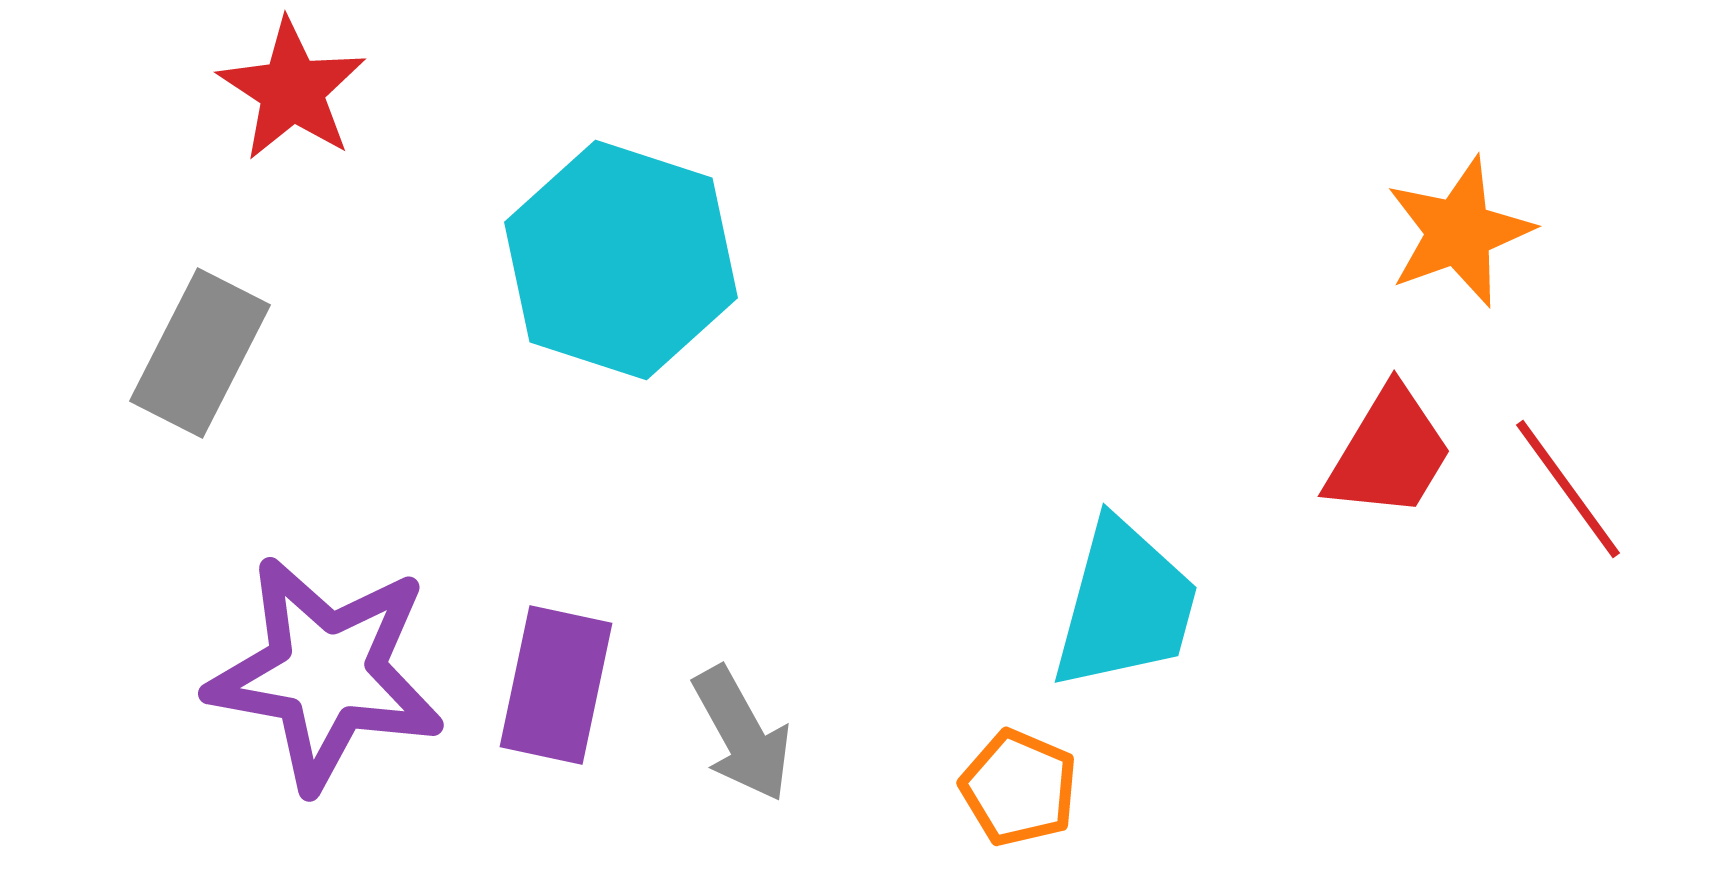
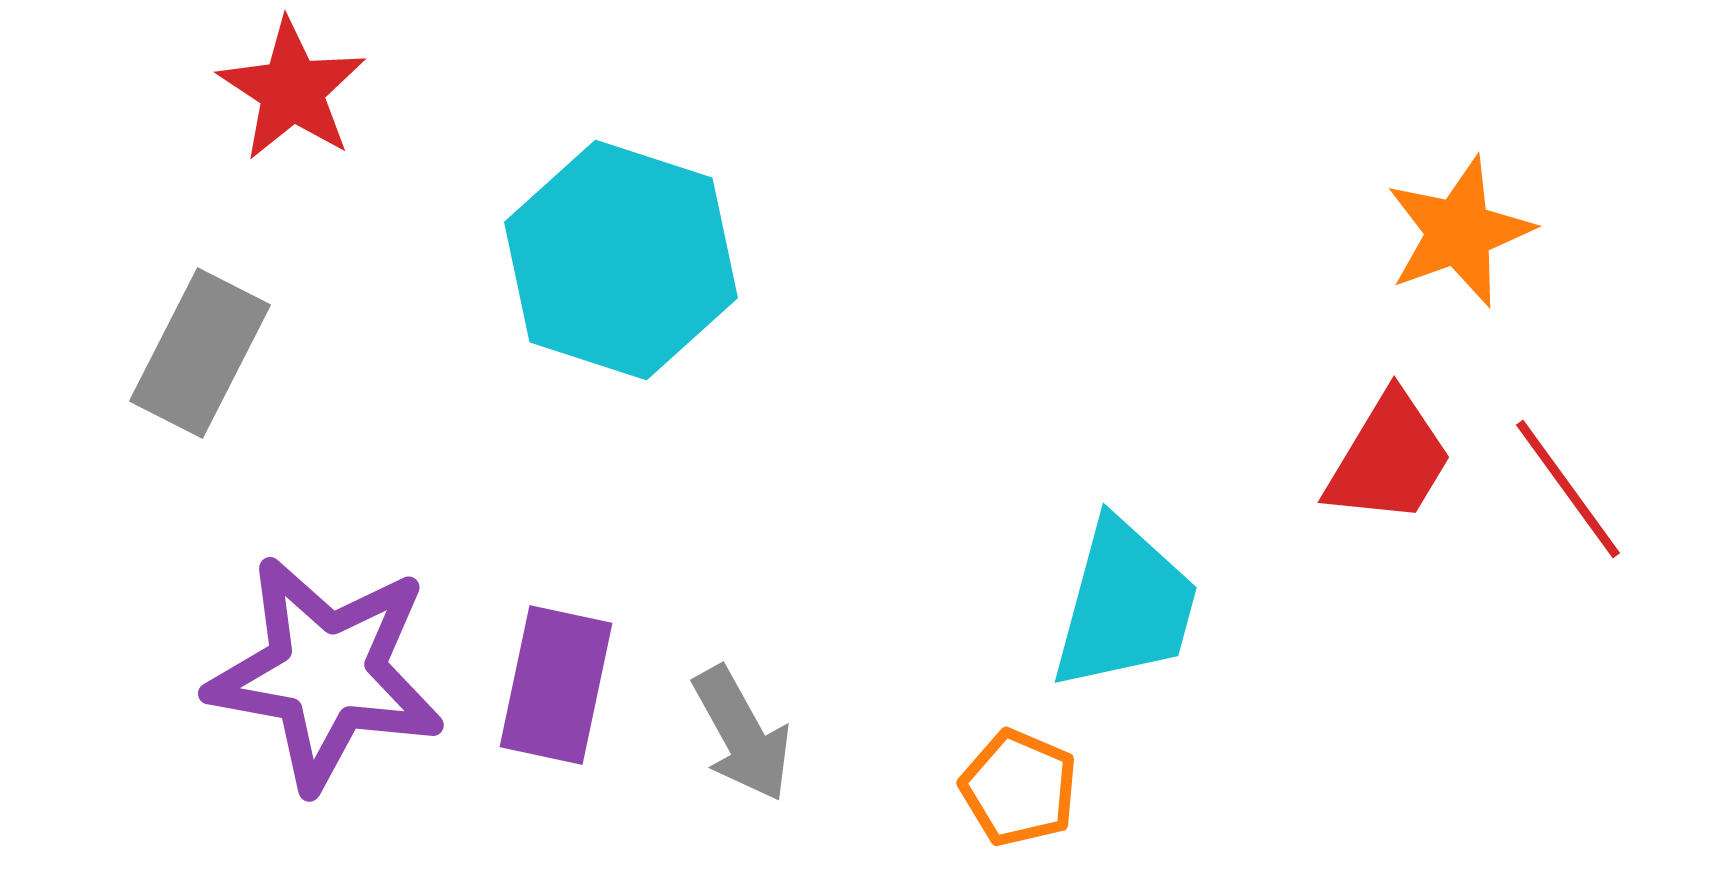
red trapezoid: moved 6 px down
